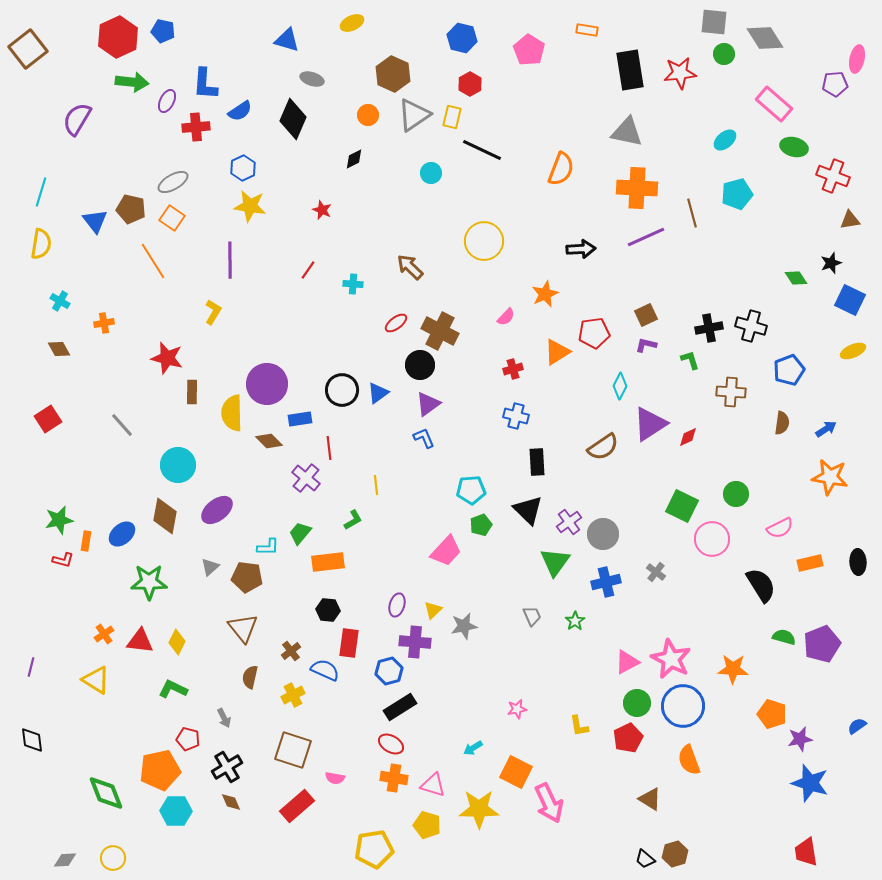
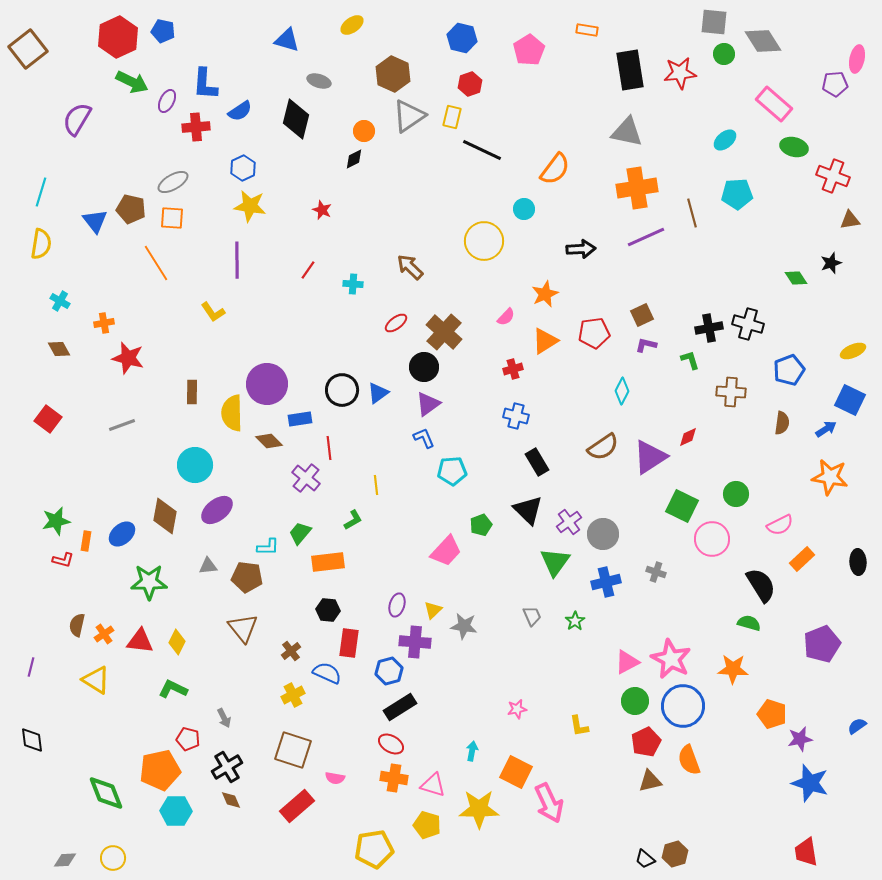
yellow ellipse at (352, 23): moved 2 px down; rotated 10 degrees counterclockwise
gray diamond at (765, 38): moved 2 px left, 3 px down
pink pentagon at (529, 50): rotated 8 degrees clockwise
gray ellipse at (312, 79): moved 7 px right, 2 px down
green arrow at (132, 82): rotated 20 degrees clockwise
red hexagon at (470, 84): rotated 10 degrees clockwise
orange circle at (368, 115): moved 4 px left, 16 px down
gray triangle at (414, 115): moved 5 px left, 1 px down
black diamond at (293, 119): moved 3 px right; rotated 9 degrees counterclockwise
orange semicircle at (561, 169): moved 6 px left; rotated 16 degrees clockwise
cyan circle at (431, 173): moved 93 px right, 36 px down
orange cross at (637, 188): rotated 12 degrees counterclockwise
cyan pentagon at (737, 194): rotated 12 degrees clockwise
orange square at (172, 218): rotated 30 degrees counterclockwise
purple line at (230, 260): moved 7 px right
orange line at (153, 261): moved 3 px right, 2 px down
blue square at (850, 300): moved 100 px down
yellow L-shape at (213, 312): rotated 115 degrees clockwise
brown square at (646, 315): moved 4 px left
black cross at (751, 326): moved 3 px left, 2 px up
brown cross at (440, 331): moved 4 px right, 1 px down; rotated 15 degrees clockwise
orange triangle at (557, 352): moved 12 px left, 11 px up
red star at (167, 358): moved 39 px left
black circle at (420, 365): moved 4 px right, 2 px down
cyan diamond at (620, 386): moved 2 px right, 5 px down
red square at (48, 419): rotated 20 degrees counterclockwise
purple triangle at (650, 424): moved 33 px down
gray line at (122, 425): rotated 68 degrees counterclockwise
black rectangle at (537, 462): rotated 28 degrees counterclockwise
cyan circle at (178, 465): moved 17 px right
cyan pentagon at (471, 490): moved 19 px left, 19 px up
green star at (59, 520): moved 3 px left, 1 px down
pink semicircle at (780, 528): moved 3 px up
orange rectangle at (810, 563): moved 8 px left, 4 px up; rotated 30 degrees counterclockwise
gray triangle at (210, 567): moved 2 px left, 1 px up; rotated 36 degrees clockwise
gray cross at (656, 572): rotated 18 degrees counterclockwise
gray star at (464, 626): rotated 20 degrees clockwise
green semicircle at (784, 637): moved 35 px left, 14 px up
blue semicircle at (325, 670): moved 2 px right, 3 px down
brown semicircle at (250, 677): moved 173 px left, 52 px up
green circle at (637, 703): moved 2 px left, 2 px up
red pentagon at (628, 738): moved 18 px right, 4 px down
cyan arrow at (473, 748): moved 1 px left, 3 px down; rotated 132 degrees clockwise
brown triangle at (650, 799): moved 18 px up; rotated 45 degrees counterclockwise
brown diamond at (231, 802): moved 2 px up
